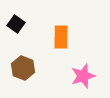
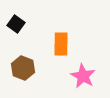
orange rectangle: moved 7 px down
pink star: rotated 25 degrees counterclockwise
